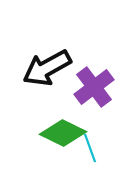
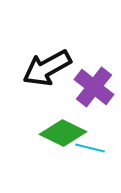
purple cross: rotated 15 degrees counterclockwise
cyan line: rotated 56 degrees counterclockwise
